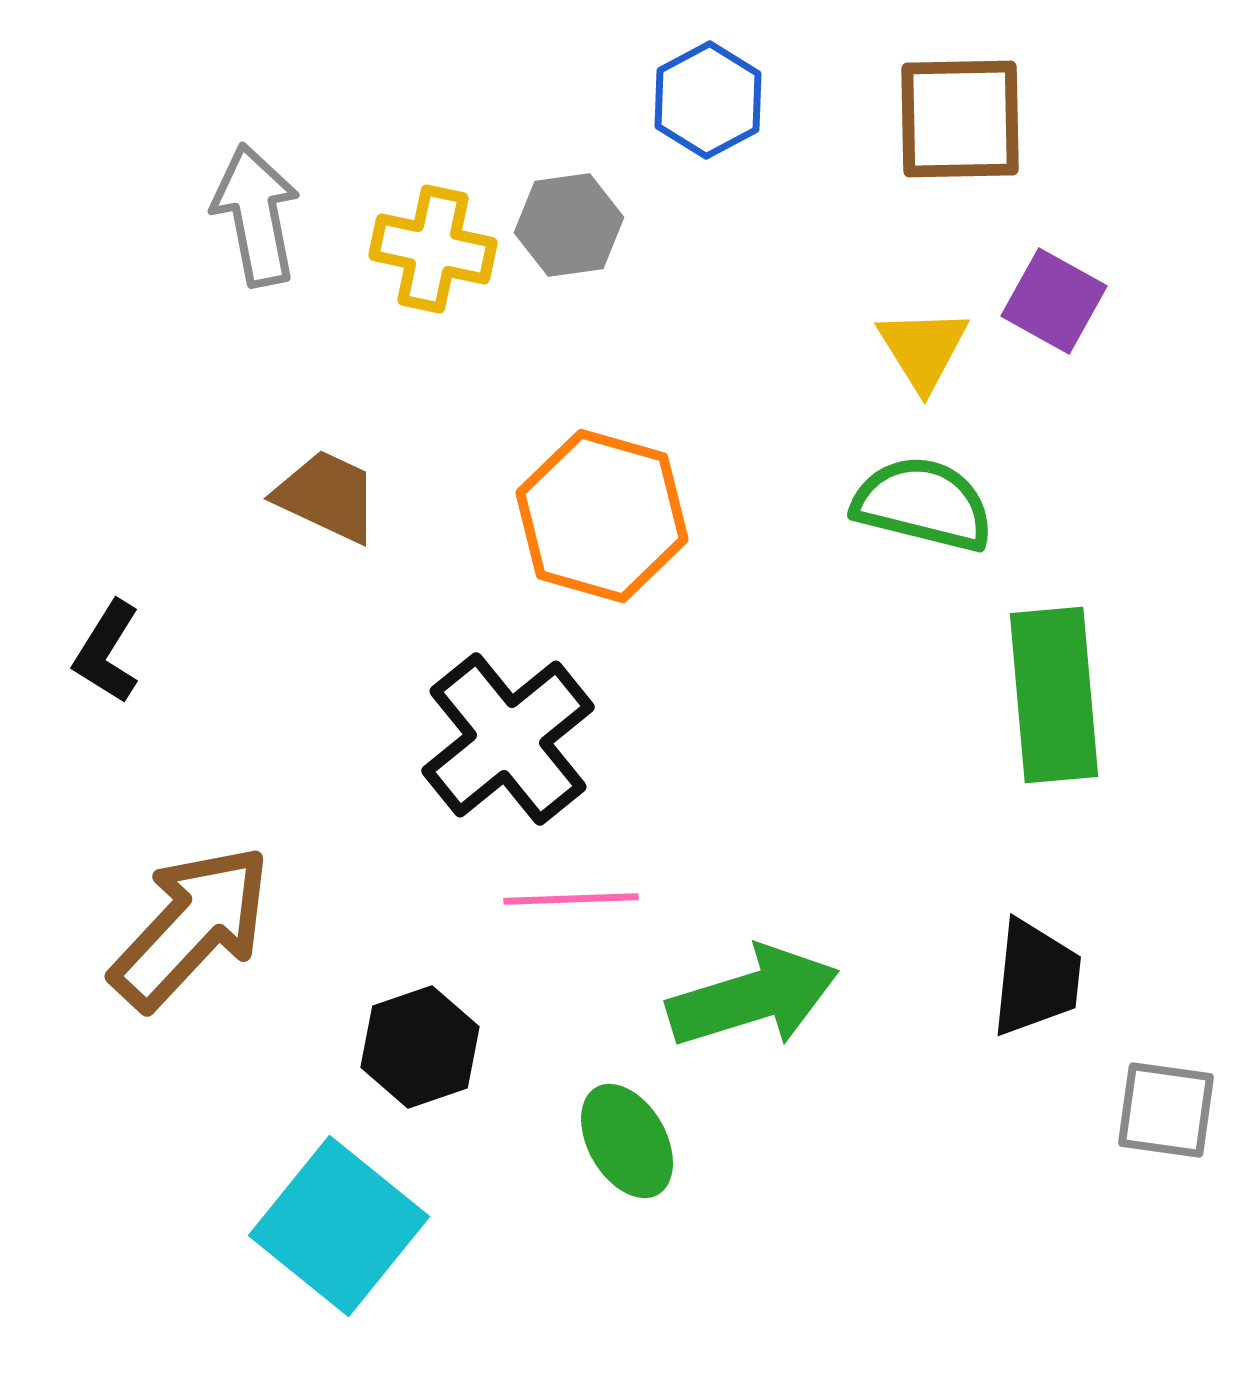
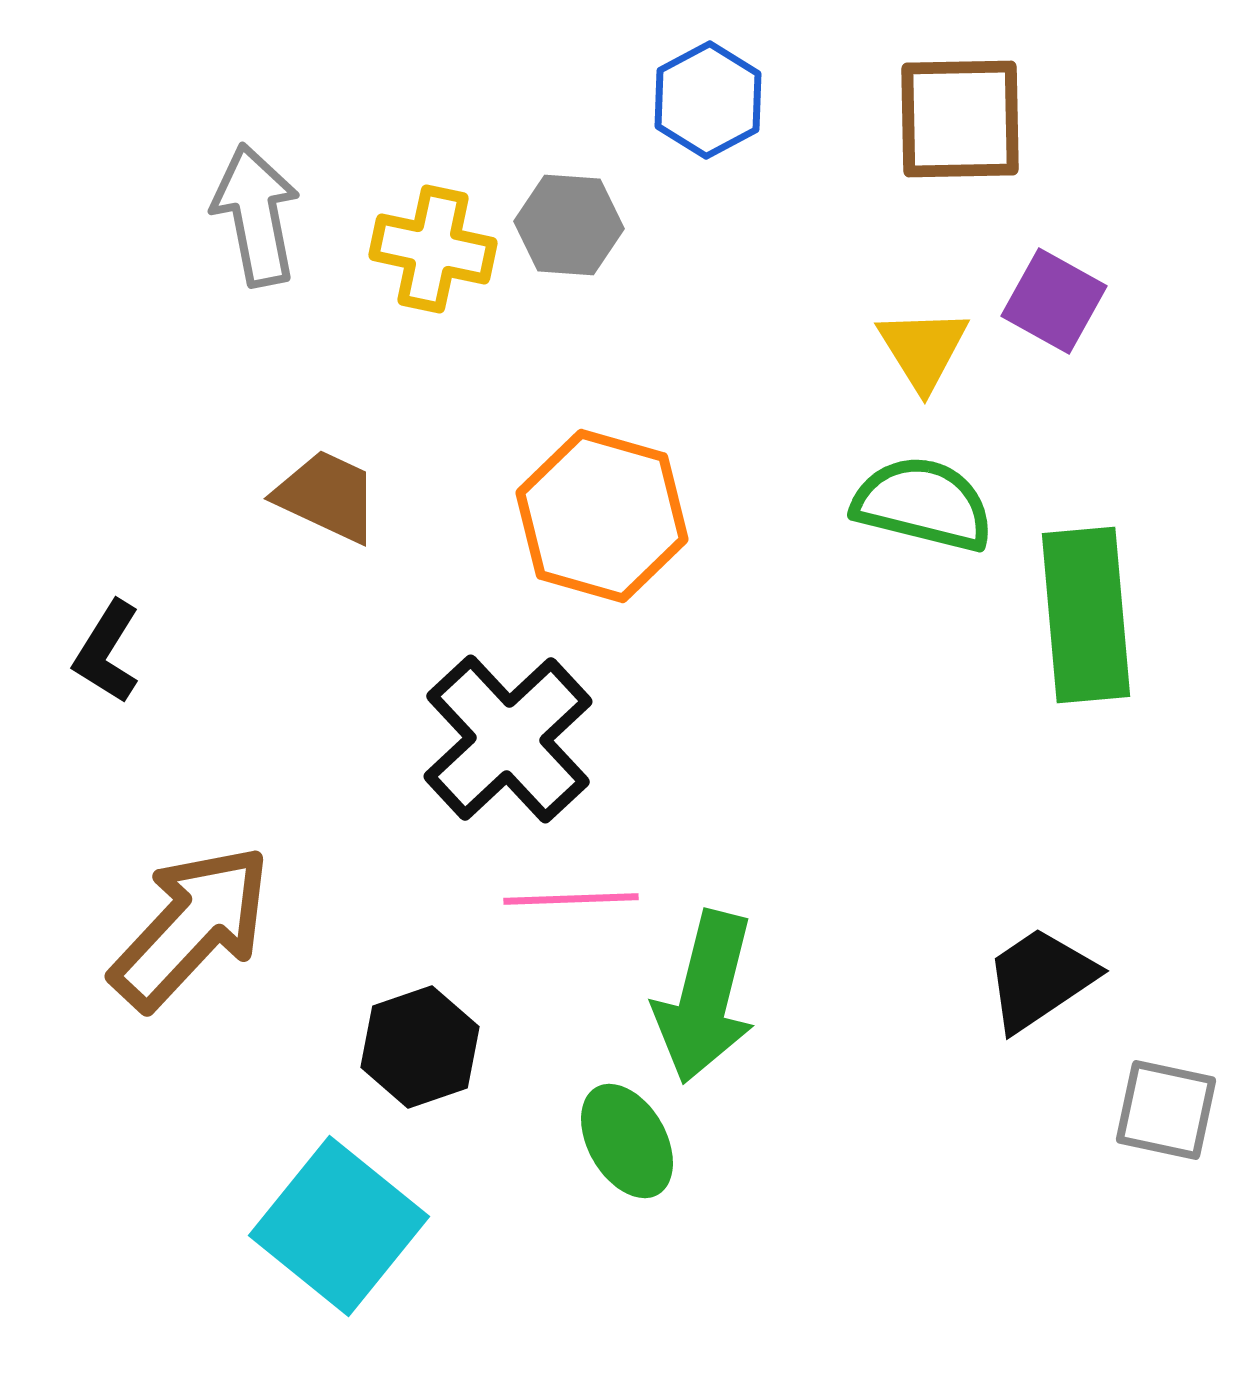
gray hexagon: rotated 12 degrees clockwise
green rectangle: moved 32 px right, 80 px up
black cross: rotated 4 degrees counterclockwise
black trapezoid: moved 4 px right, 1 px down; rotated 130 degrees counterclockwise
green arrow: moved 48 px left; rotated 121 degrees clockwise
gray square: rotated 4 degrees clockwise
